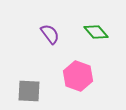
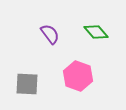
gray square: moved 2 px left, 7 px up
